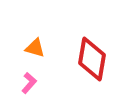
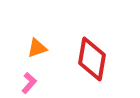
orange triangle: moved 2 px right; rotated 35 degrees counterclockwise
